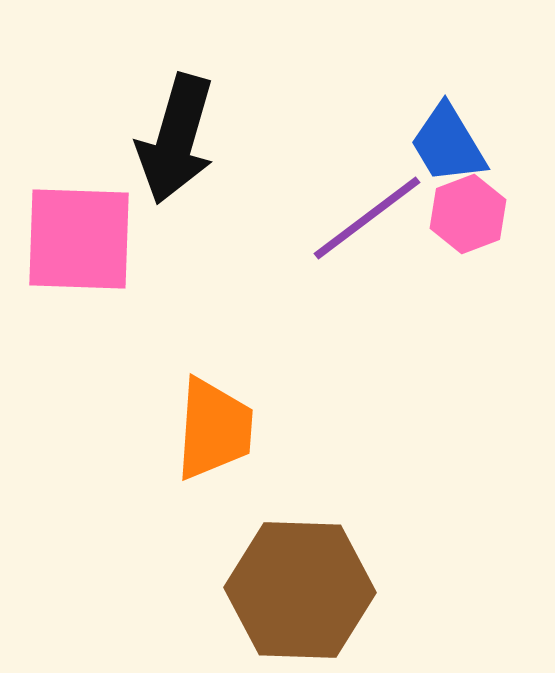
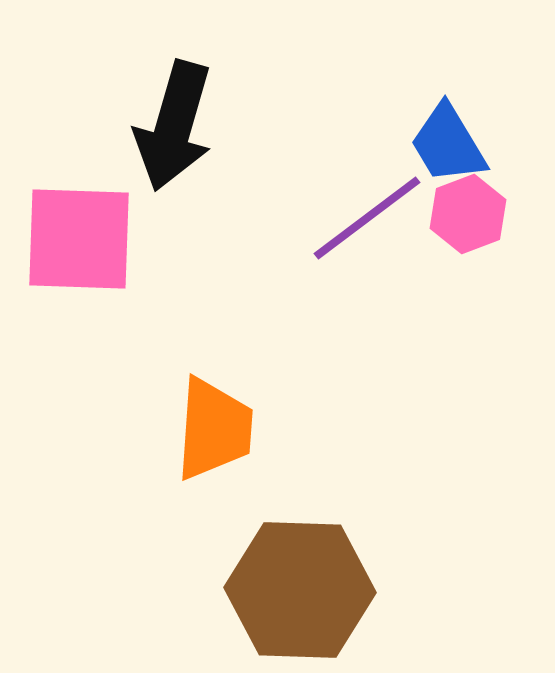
black arrow: moved 2 px left, 13 px up
